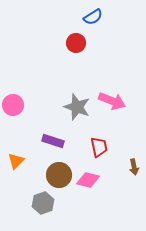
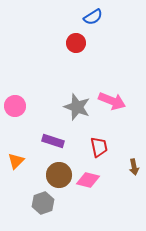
pink circle: moved 2 px right, 1 px down
